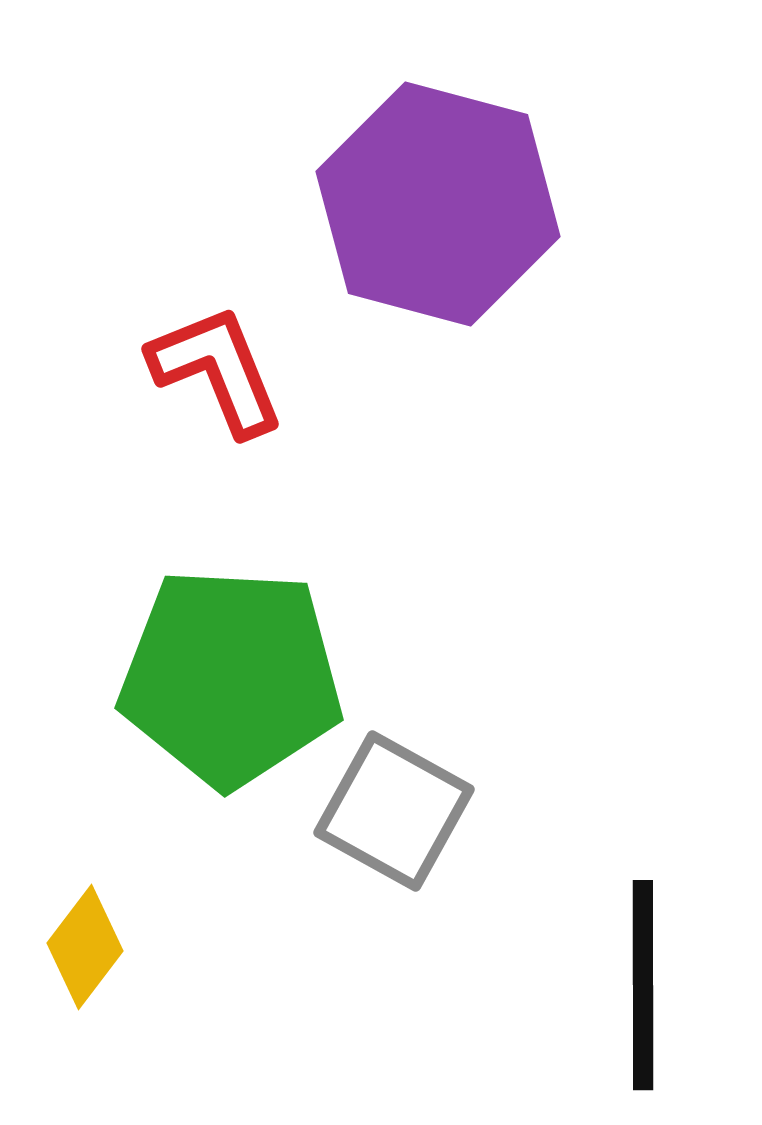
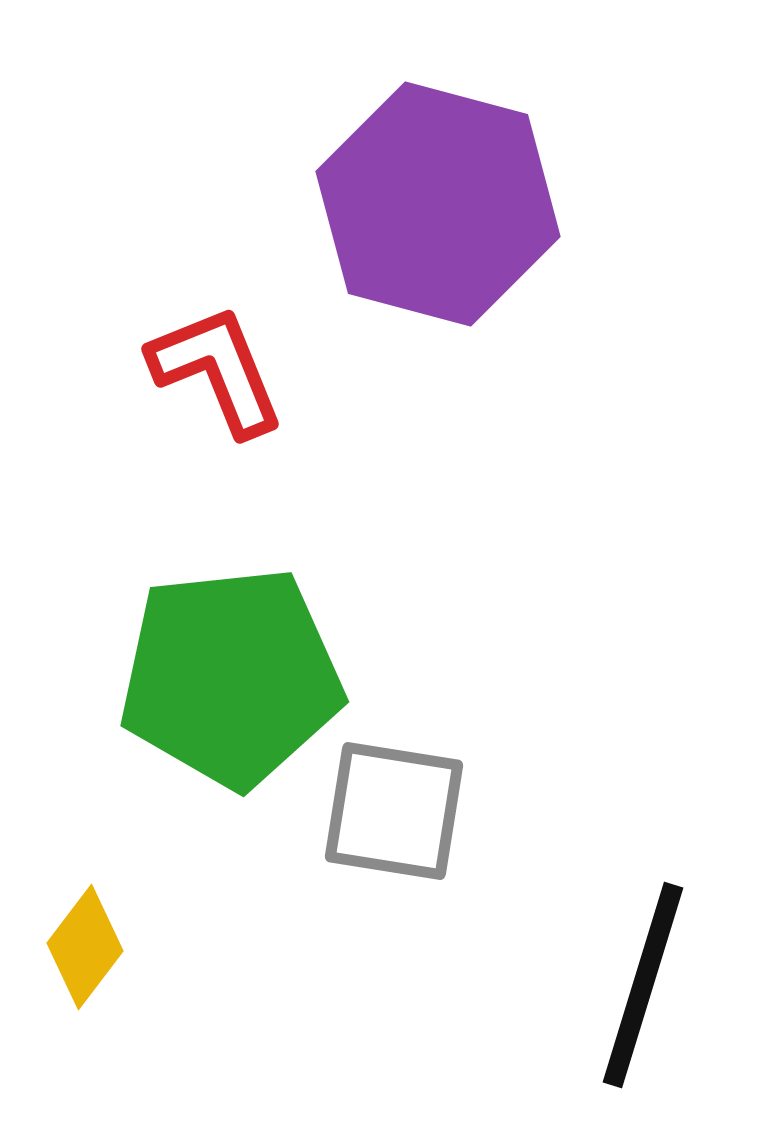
green pentagon: rotated 9 degrees counterclockwise
gray square: rotated 20 degrees counterclockwise
black line: rotated 17 degrees clockwise
